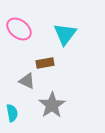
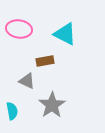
pink ellipse: rotated 30 degrees counterclockwise
cyan triangle: rotated 40 degrees counterclockwise
brown rectangle: moved 2 px up
cyan semicircle: moved 2 px up
